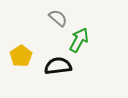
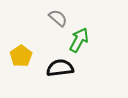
black semicircle: moved 2 px right, 2 px down
